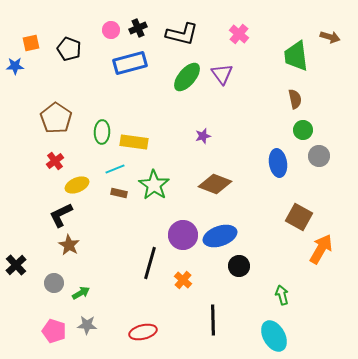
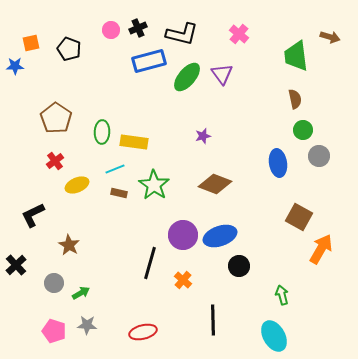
blue rectangle at (130, 63): moved 19 px right, 2 px up
black L-shape at (61, 215): moved 28 px left
